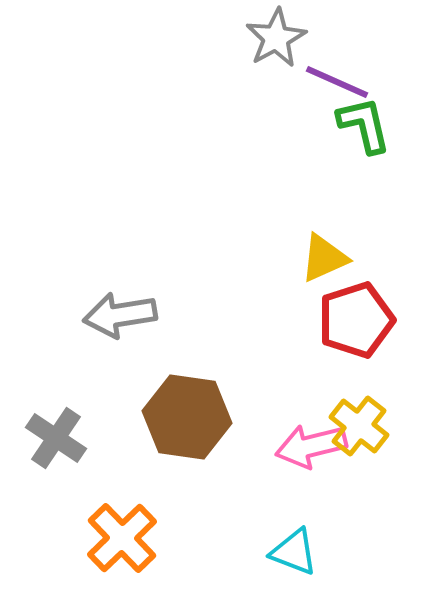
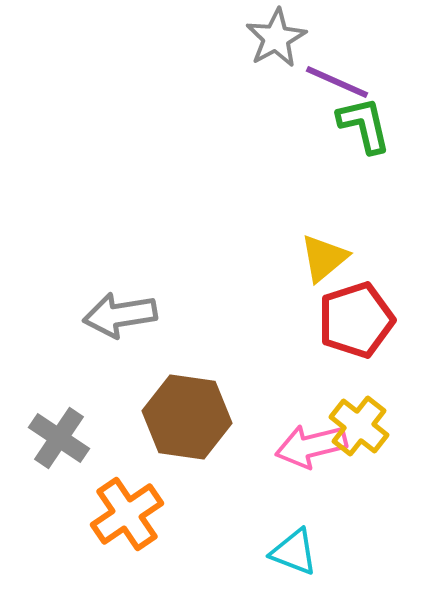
yellow triangle: rotated 16 degrees counterclockwise
gray cross: moved 3 px right
orange cross: moved 5 px right, 24 px up; rotated 10 degrees clockwise
